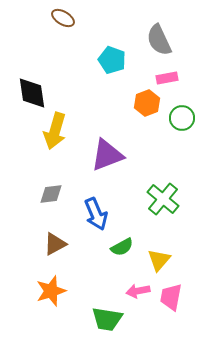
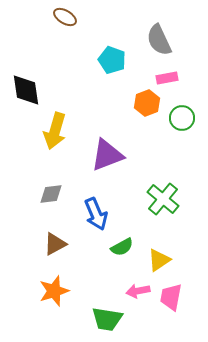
brown ellipse: moved 2 px right, 1 px up
black diamond: moved 6 px left, 3 px up
yellow triangle: rotated 15 degrees clockwise
orange star: moved 3 px right
